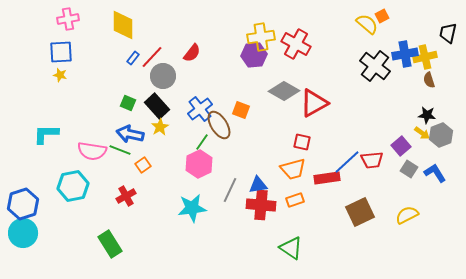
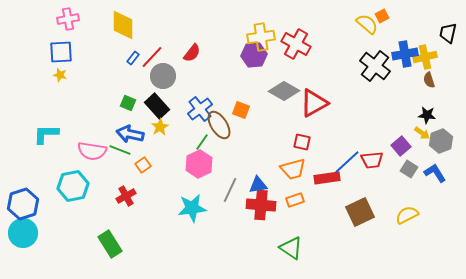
gray hexagon at (441, 135): moved 6 px down
